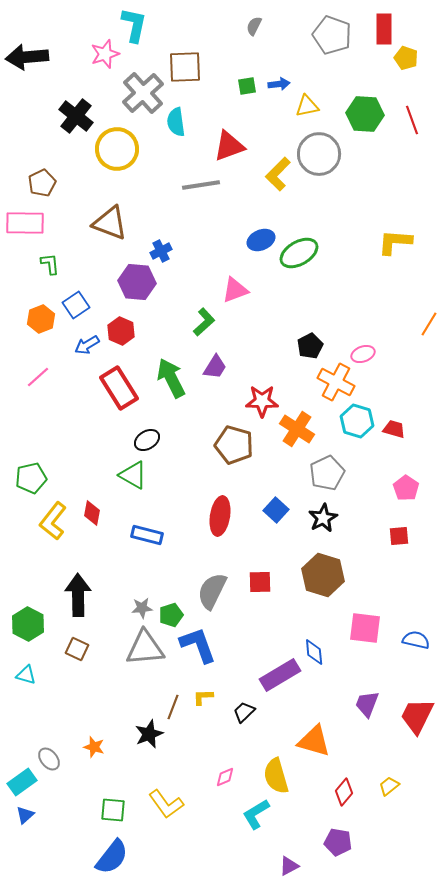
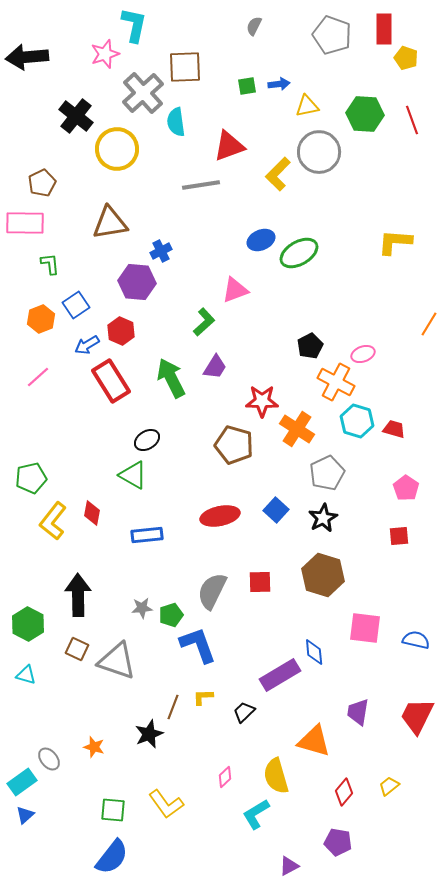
gray circle at (319, 154): moved 2 px up
brown triangle at (110, 223): rotated 30 degrees counterclockwise
red rectangle at (119, 388): moved 8 px left, 7 px up
red ellipse at (220, 516): rotated 69 degrees clockwise
blue rectangle at (147, 535): rotated 20 degrees counterclockwise
gray triangle at (145, 648): moved 28 px left, 13 px down; rotated 24 degrees clockwise
purple trapezoid at (367, 704): moved 9 px left, 8 px down; rotated 12 degrees counterclockwise
pink diamond at (225, 777): rotated 20 degrees counterclockwise
